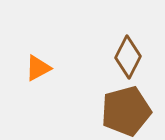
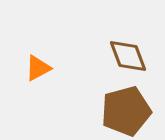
brown diamond: moved 1 px up; rotated 48 degrees counterclockwise
